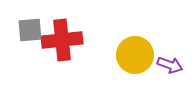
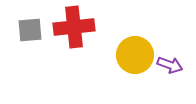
red cross: moved 12 px right, 13 px up
